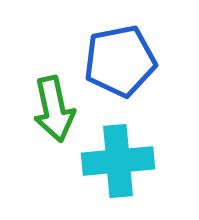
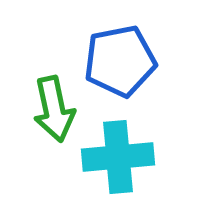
cyan cross: moved 4 px up
